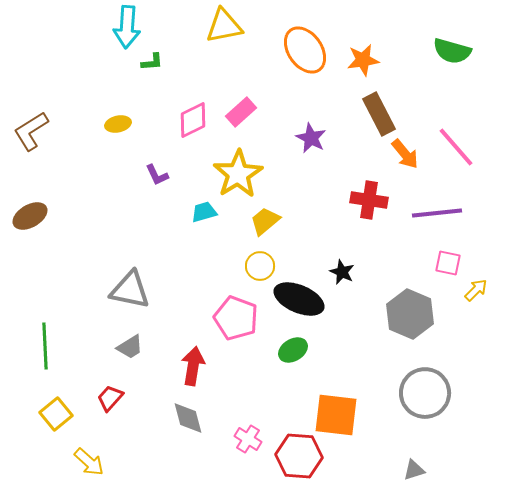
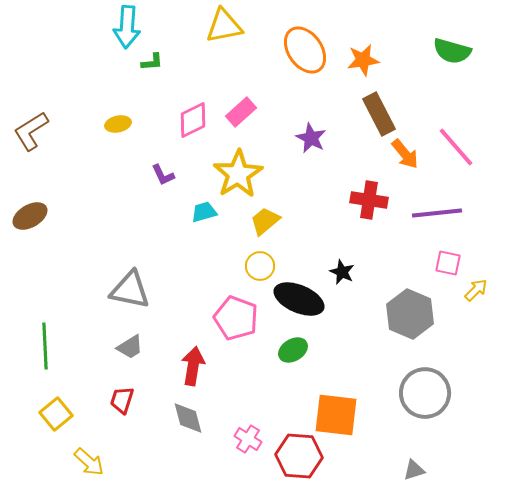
purple L-shape at (157, 175): moved 6 px right
red trapezoid at (110, 398): moved 12 px right, 2 px down; rotated 24 degrees counterclockwise
